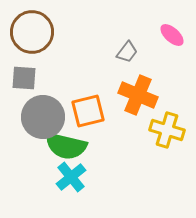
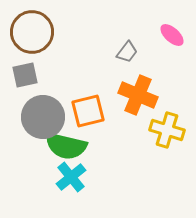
gray square: moved 1 px right, 3 px up; rotated 16 degrees counterclockwise
